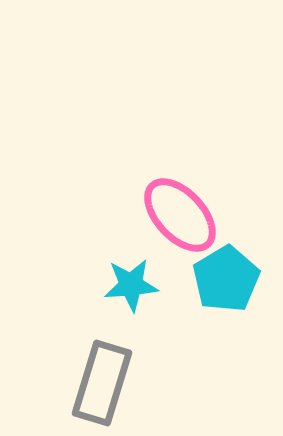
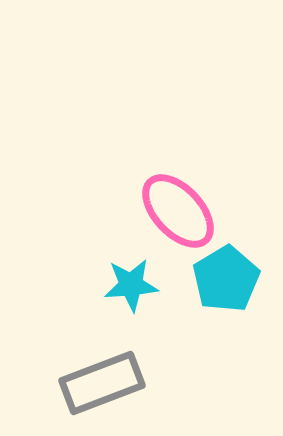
pink ellipse: moved 2 px left, 4 px up
gray rectangle: rotated 52 degrees clockwise
